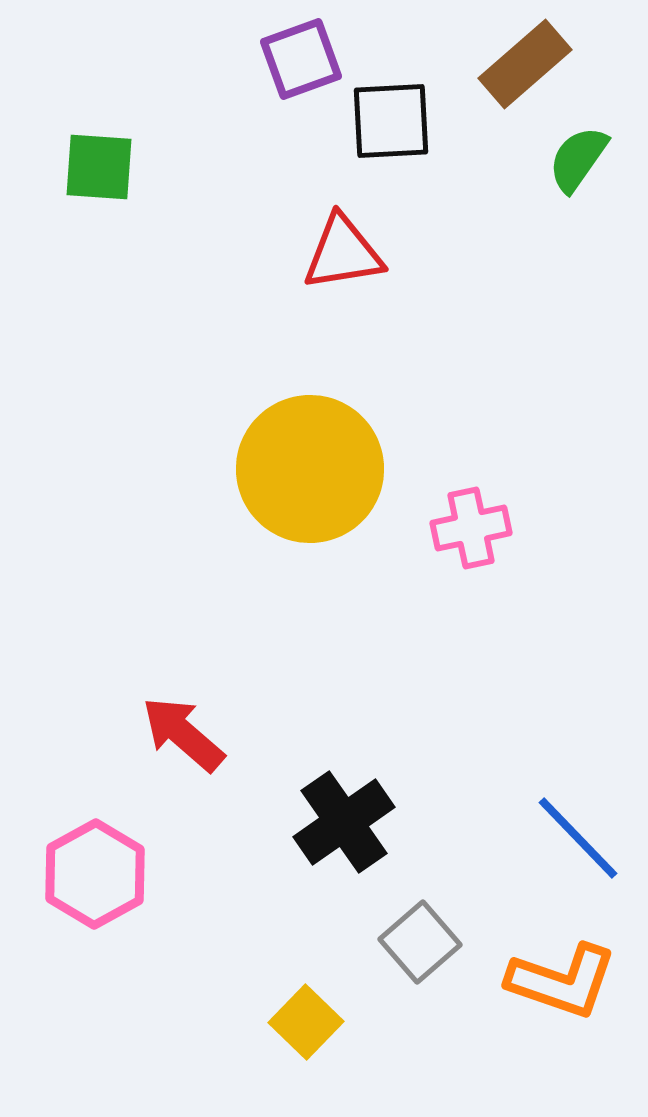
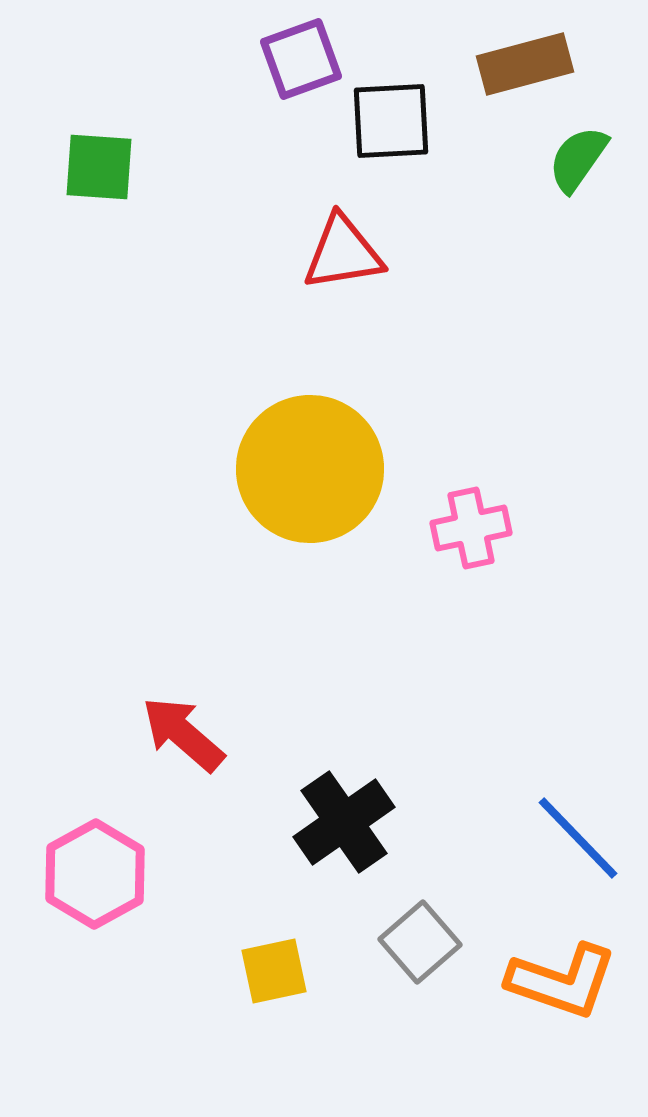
brown rectangle: rotated 26 degrees clockwise
yellow square: moved 32 px left, 51 px up; rotated 34 degrees clockwise
